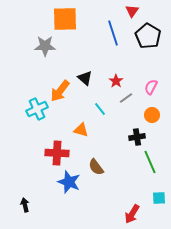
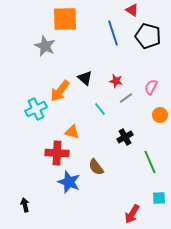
red triangle: moved 1 px up; rotated 32 degrees counterclockwise
black pentagon: rotated 15 degrees counterclockwise
gray star: rotated 25 degrees clockwise
red star: rotated 24 degrees counterclockwise
cyan cross: moved 1 px left
orange circle: moved 8 px right
orange triangle: moved 9 px left, 2 px down
black cross: moved 12 px left; rotated 21 degrees counterclockwise
